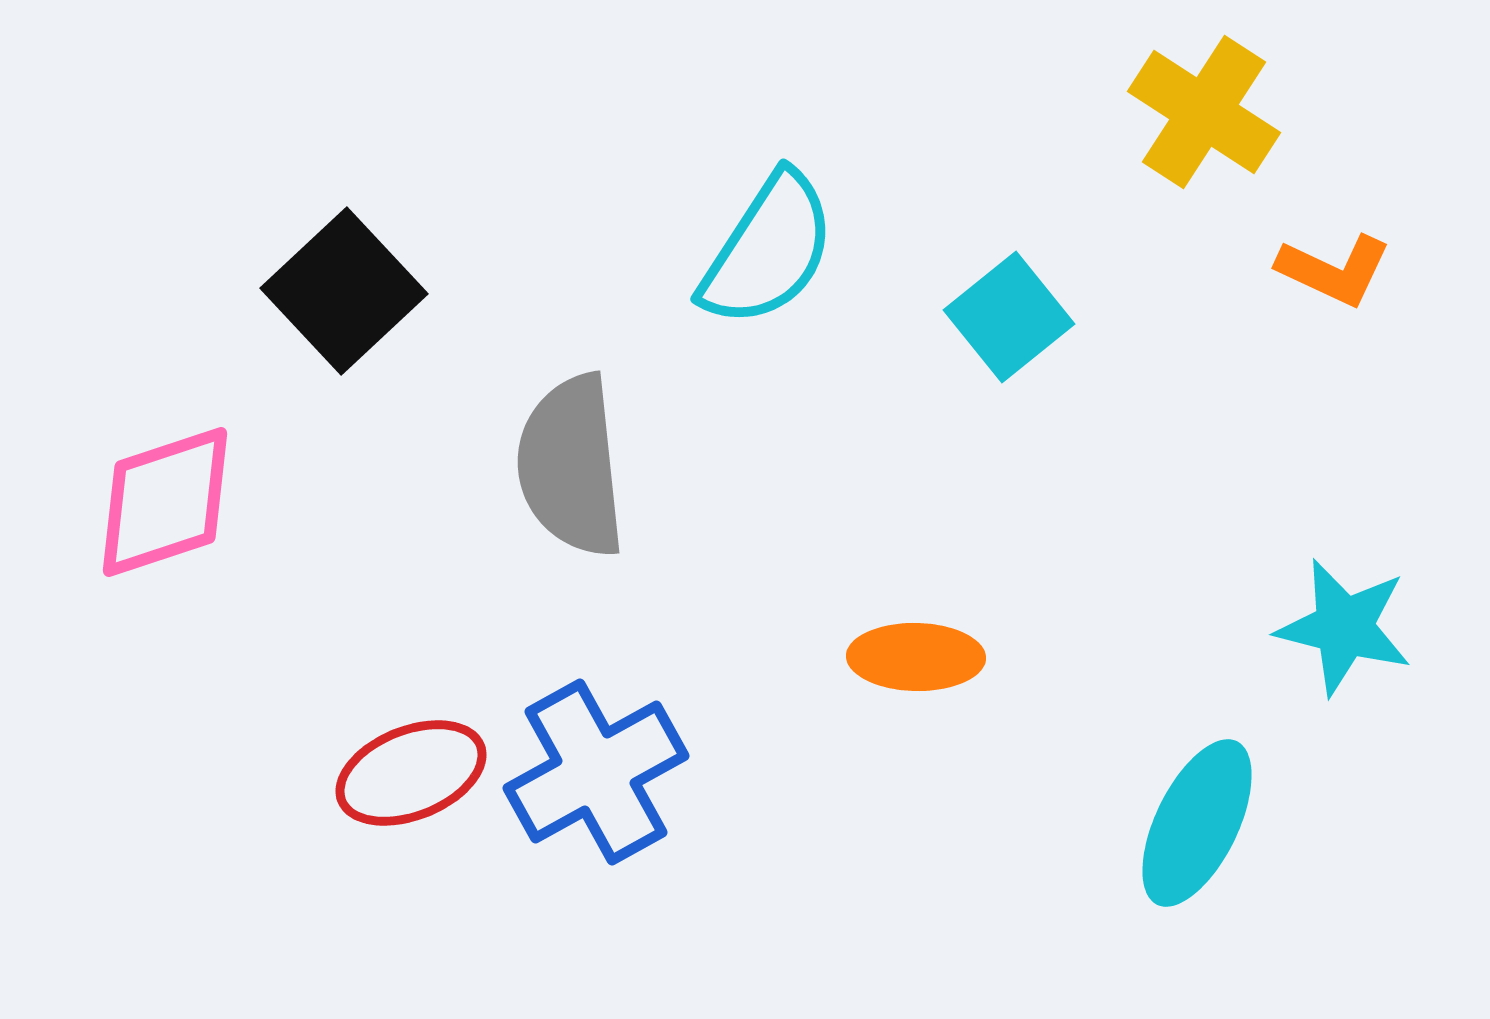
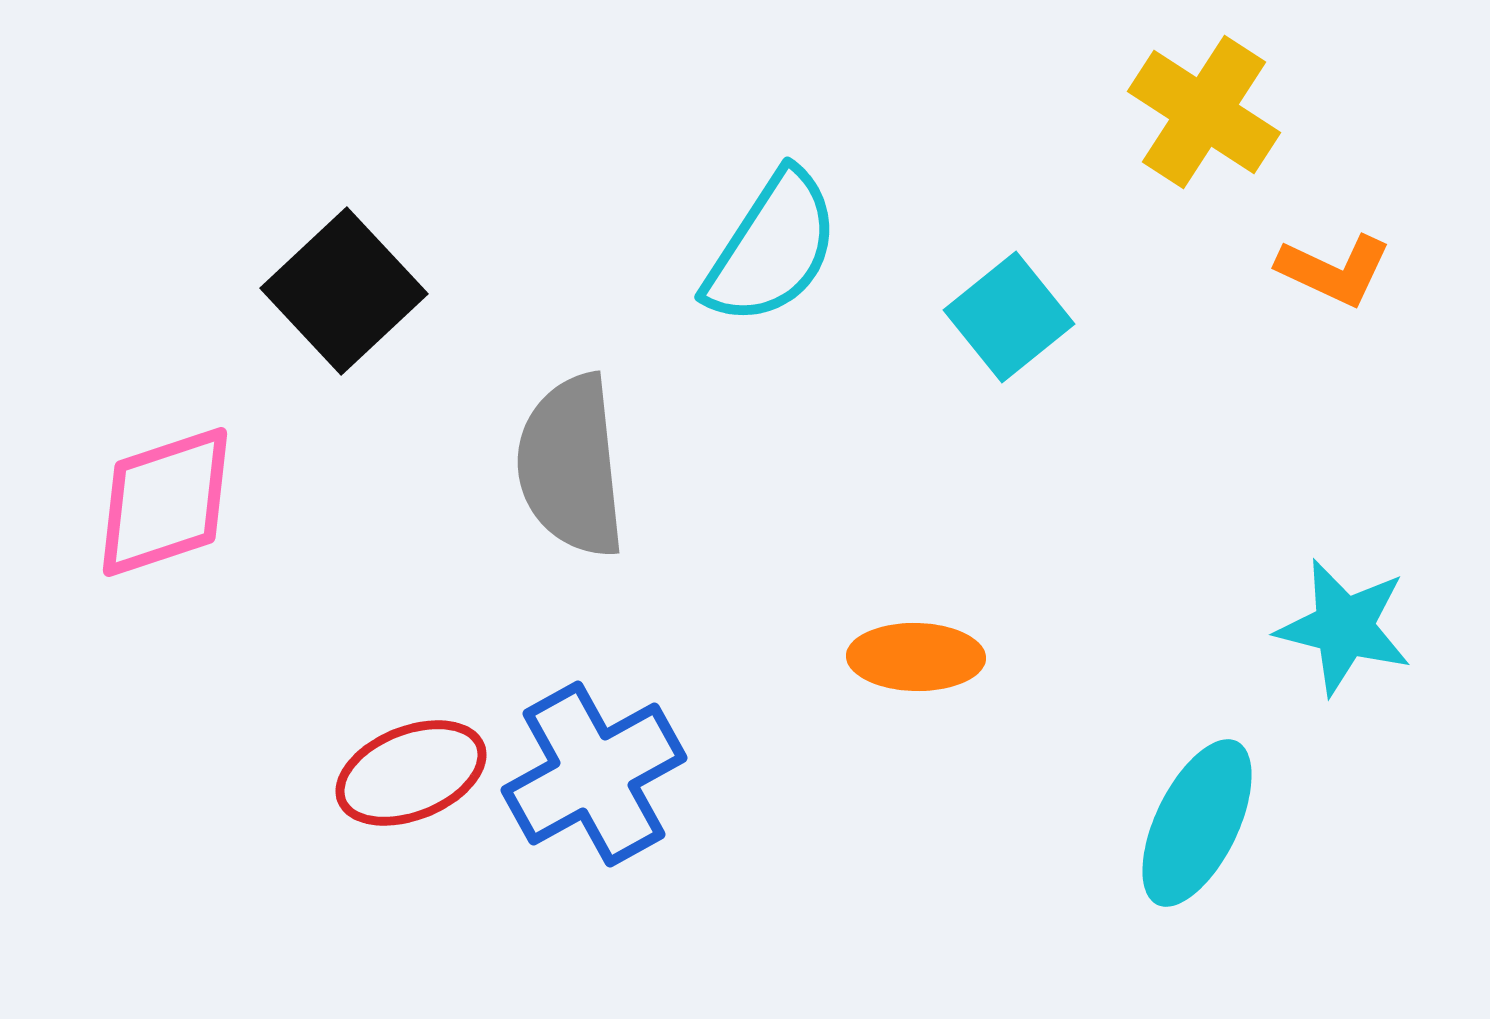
cyan semicircle: moved 4 px right, 2 px up
blue cross: moved 2 px left, 2 px down
